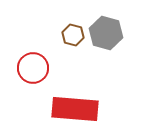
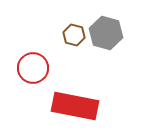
brown hexagon: moved 1 px right
red rectangle: moved 3 px up; rotated 6 degrees clockwise
